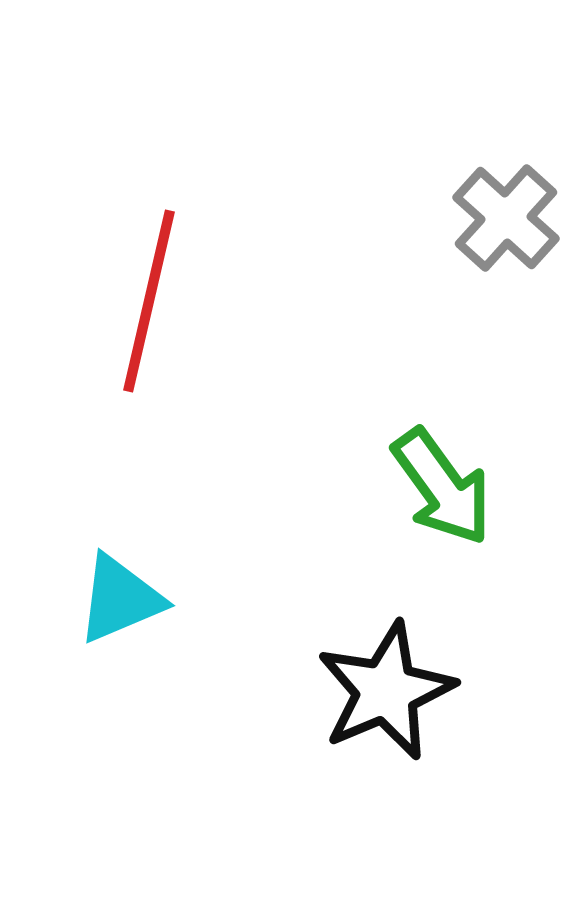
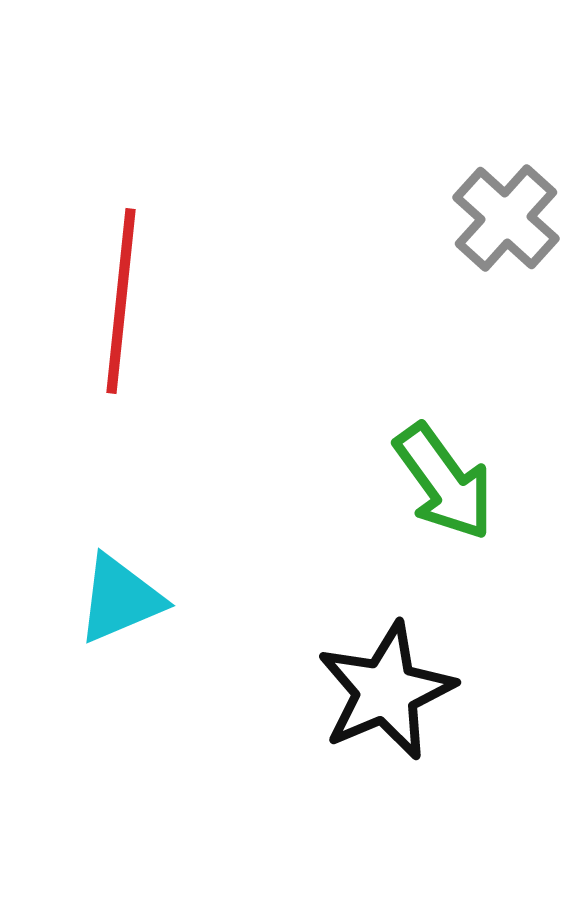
red line: moved 28 px left; rotated 7 degrees counterclockwise
green arrow: moved 2 px right, 5 px up
